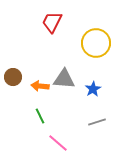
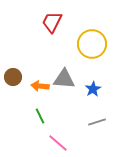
yellow circle: moved 4 px left, 1 px down
